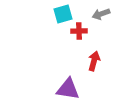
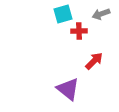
red arrow: rotated 30 degrees clockwise
purple triangle: rotated 30 degrees clockwise
